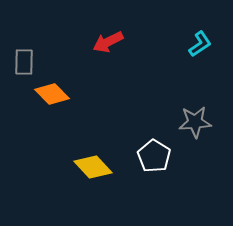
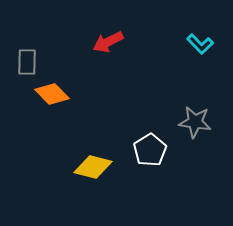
cyan L-shape: rotated 80 degrees clockwise
gray rectangle: moved 3 px right
gray star: rotated 12 degrees clockwise
white pentagon: moved 4 px left, 6 px up; rotated 8 degrees clockwise
yellow diamond: rotated 33 degrees counterclockwise
